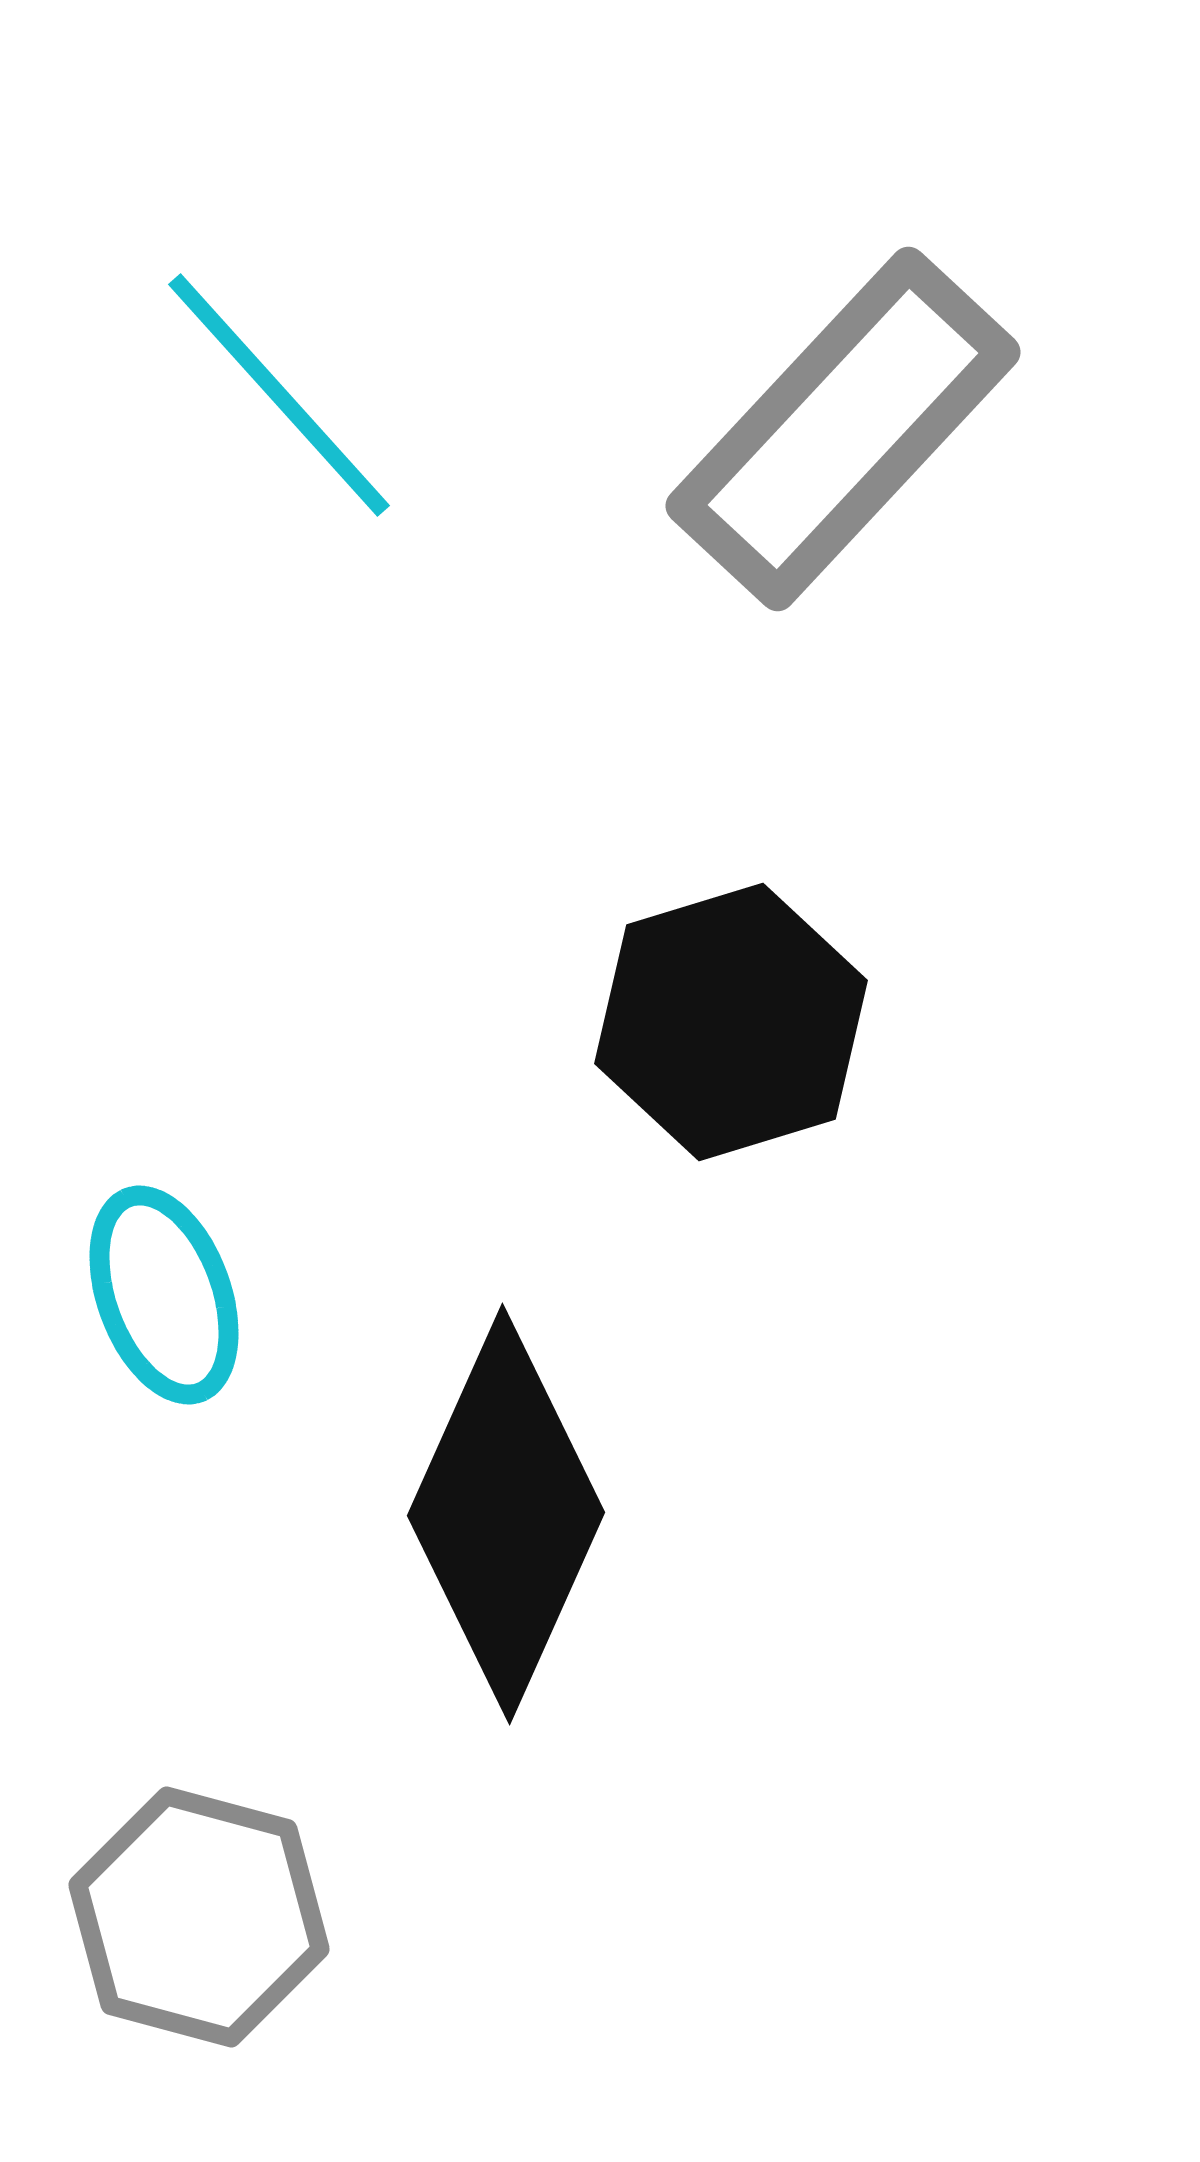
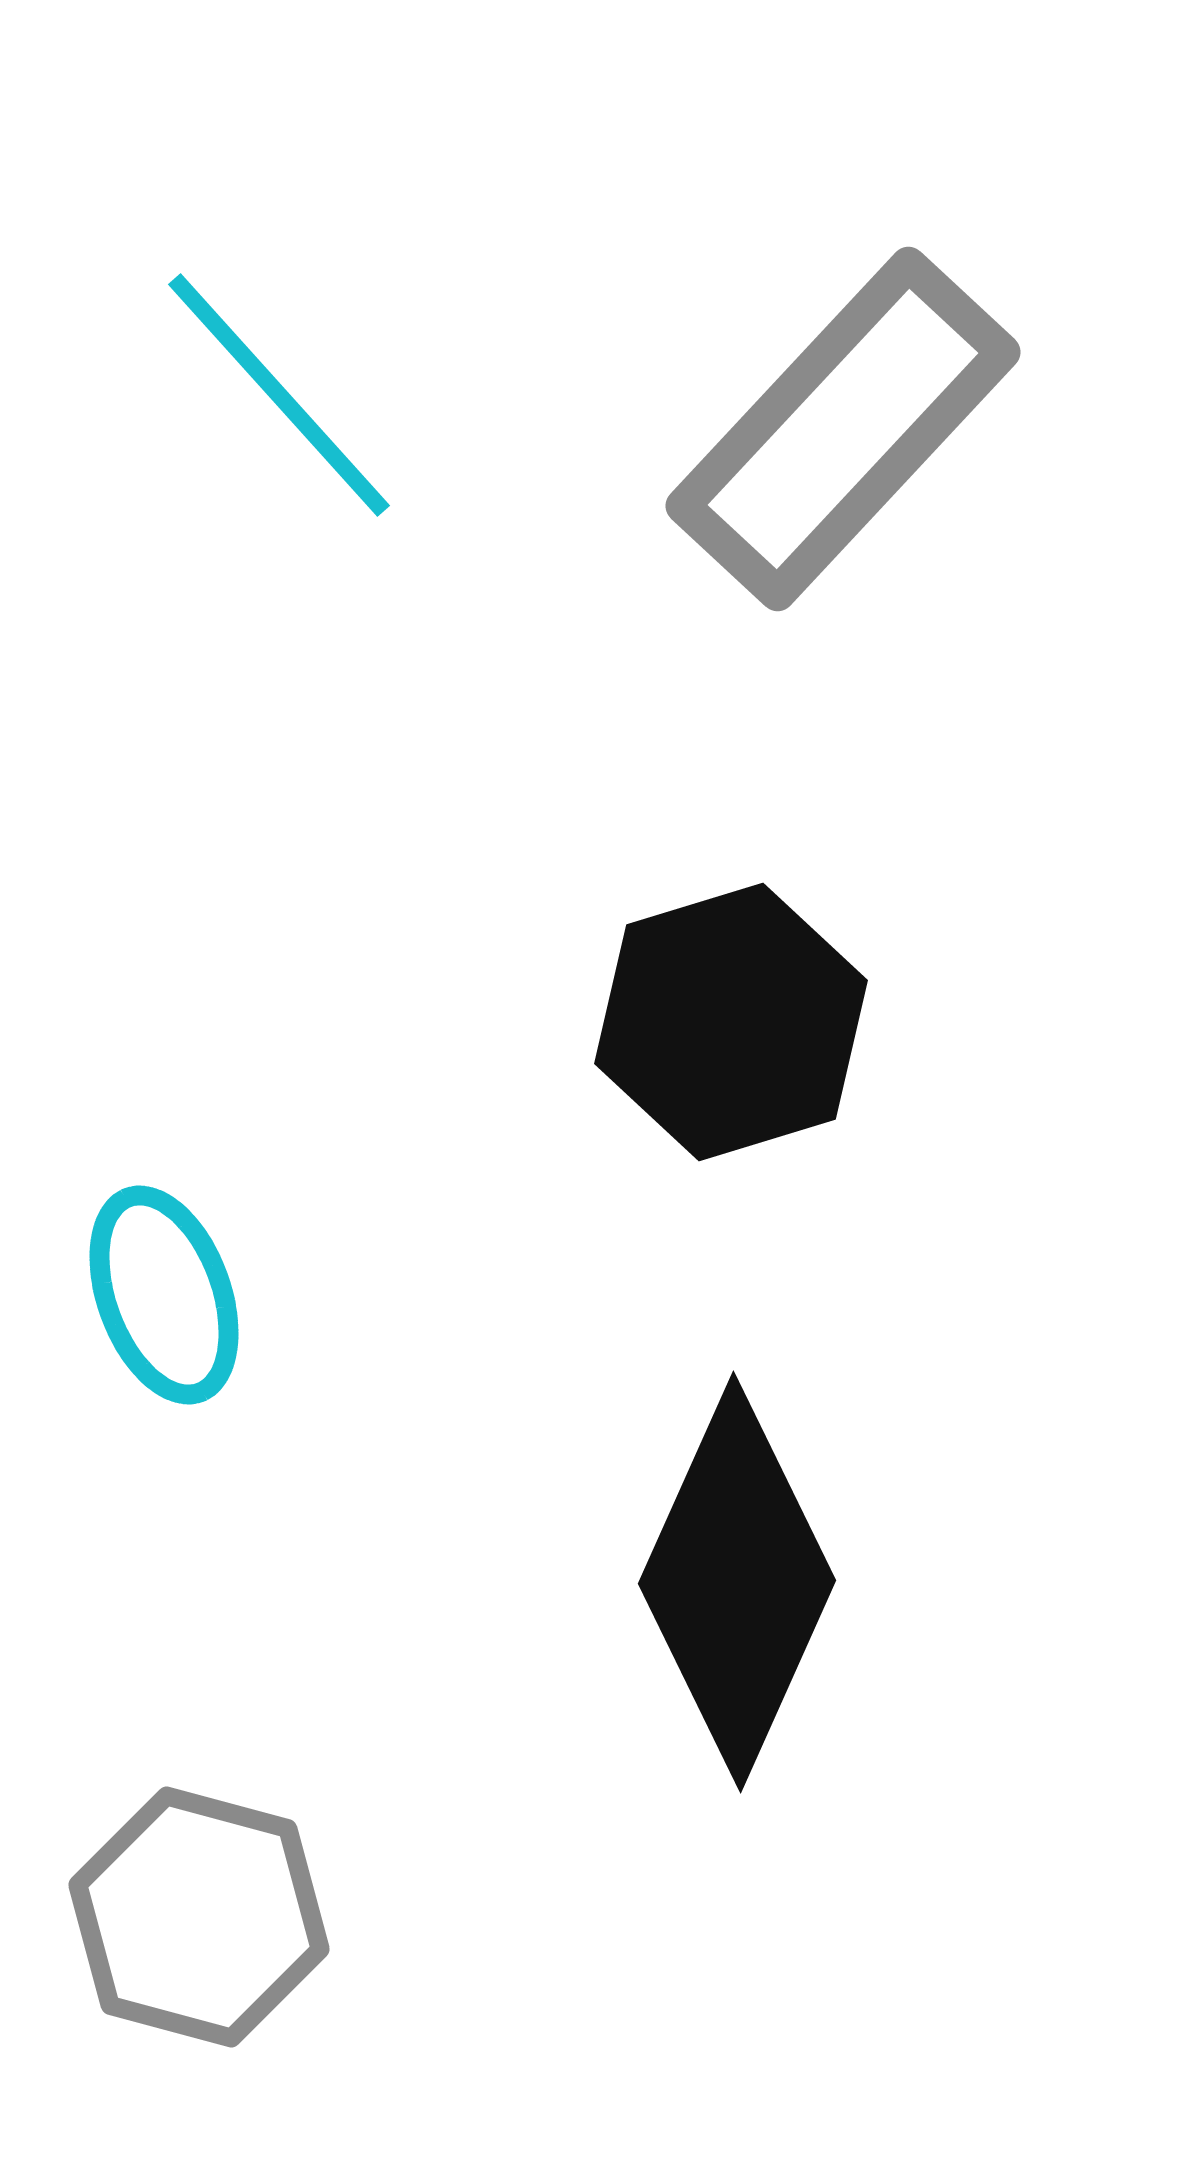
black diamond: moved 231 px right, 68 px down
